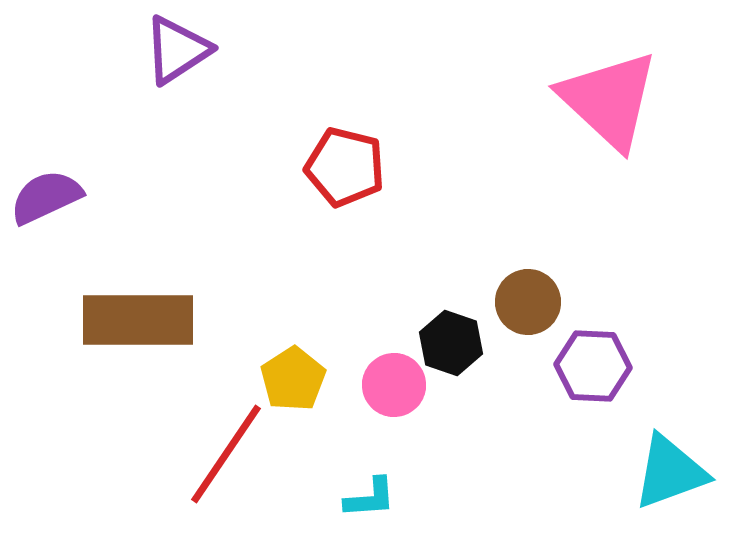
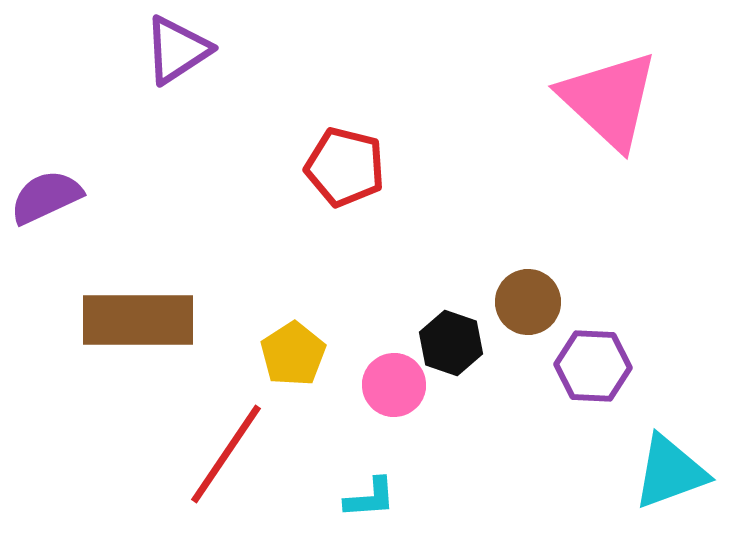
yellow pentagon: moved 25 px up
